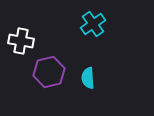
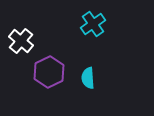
white cross: rotated 30 degrees clockwise
purple hexagon: rotated 12 degrees counterclockwise
